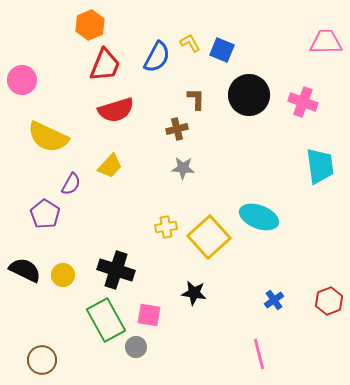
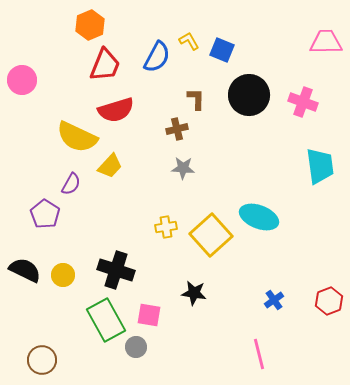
yellow L-shape: moved 1 px left, 2 px up
yellow semicircle: moved 29 px right
yellow square: moved 2 px right, 2 px up
